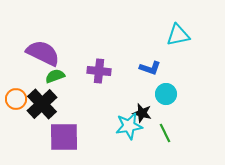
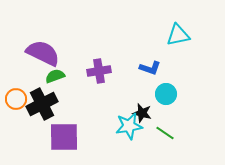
purple cross: rotated 15 degrees counterclockwise
black cross: rotated 16 degrees clockwise
green line: rotated 30 degrees counterclockwise
